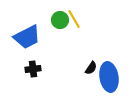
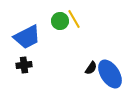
green circle: moved 1 px down
black cross: moved 9 px left, 4 px up
blue ellipse: moved 1 px right, 3 px up; rotated 24 degrees counterclockwise
